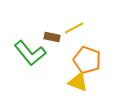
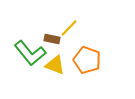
yellow line: moved 5 px left; rotated 18 degrees counterclockwise
brown rectangle: moved 2 px down
yellow triangle: moved 23 px left, 17 px up
